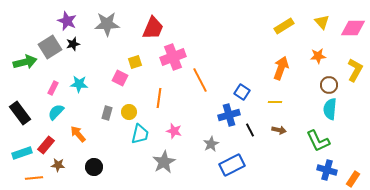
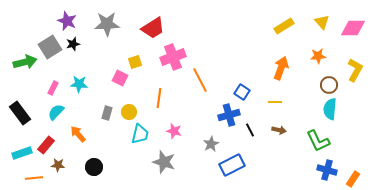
red trapezoid at (153, 28): rotated 35 degrees clockwise
gray star at (164, 162): rotated 25 degrees counterclockwise
